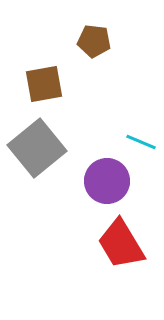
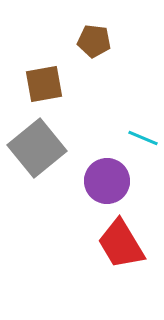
cyan line: moved 2 px right, 4 px up
